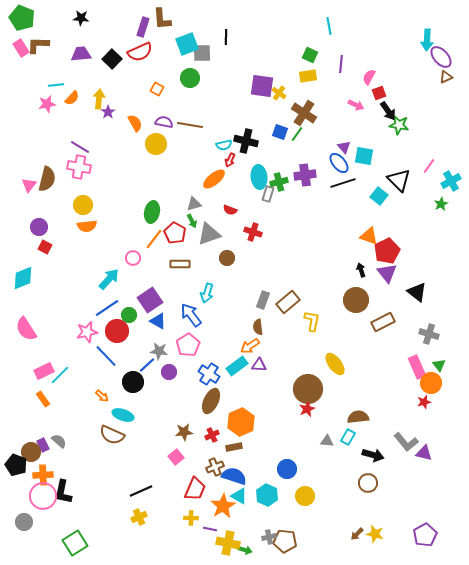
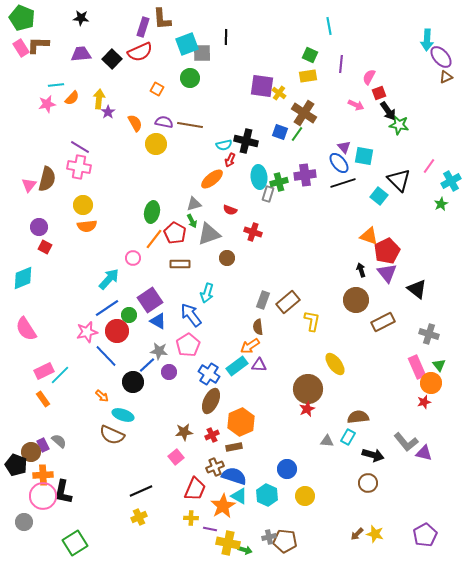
orange ellipse at (214, 179): moved 2 px left
black triangle at (417, 292): moved 3 px up
